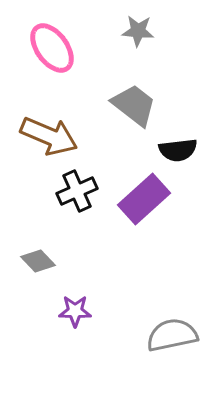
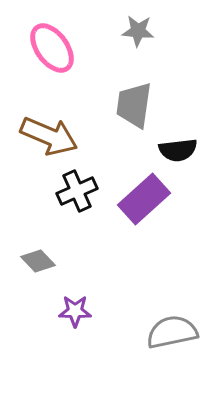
gray trapezoid: rotated 120 degrees counterclockwise
gray semicircle: moved 3 px up
